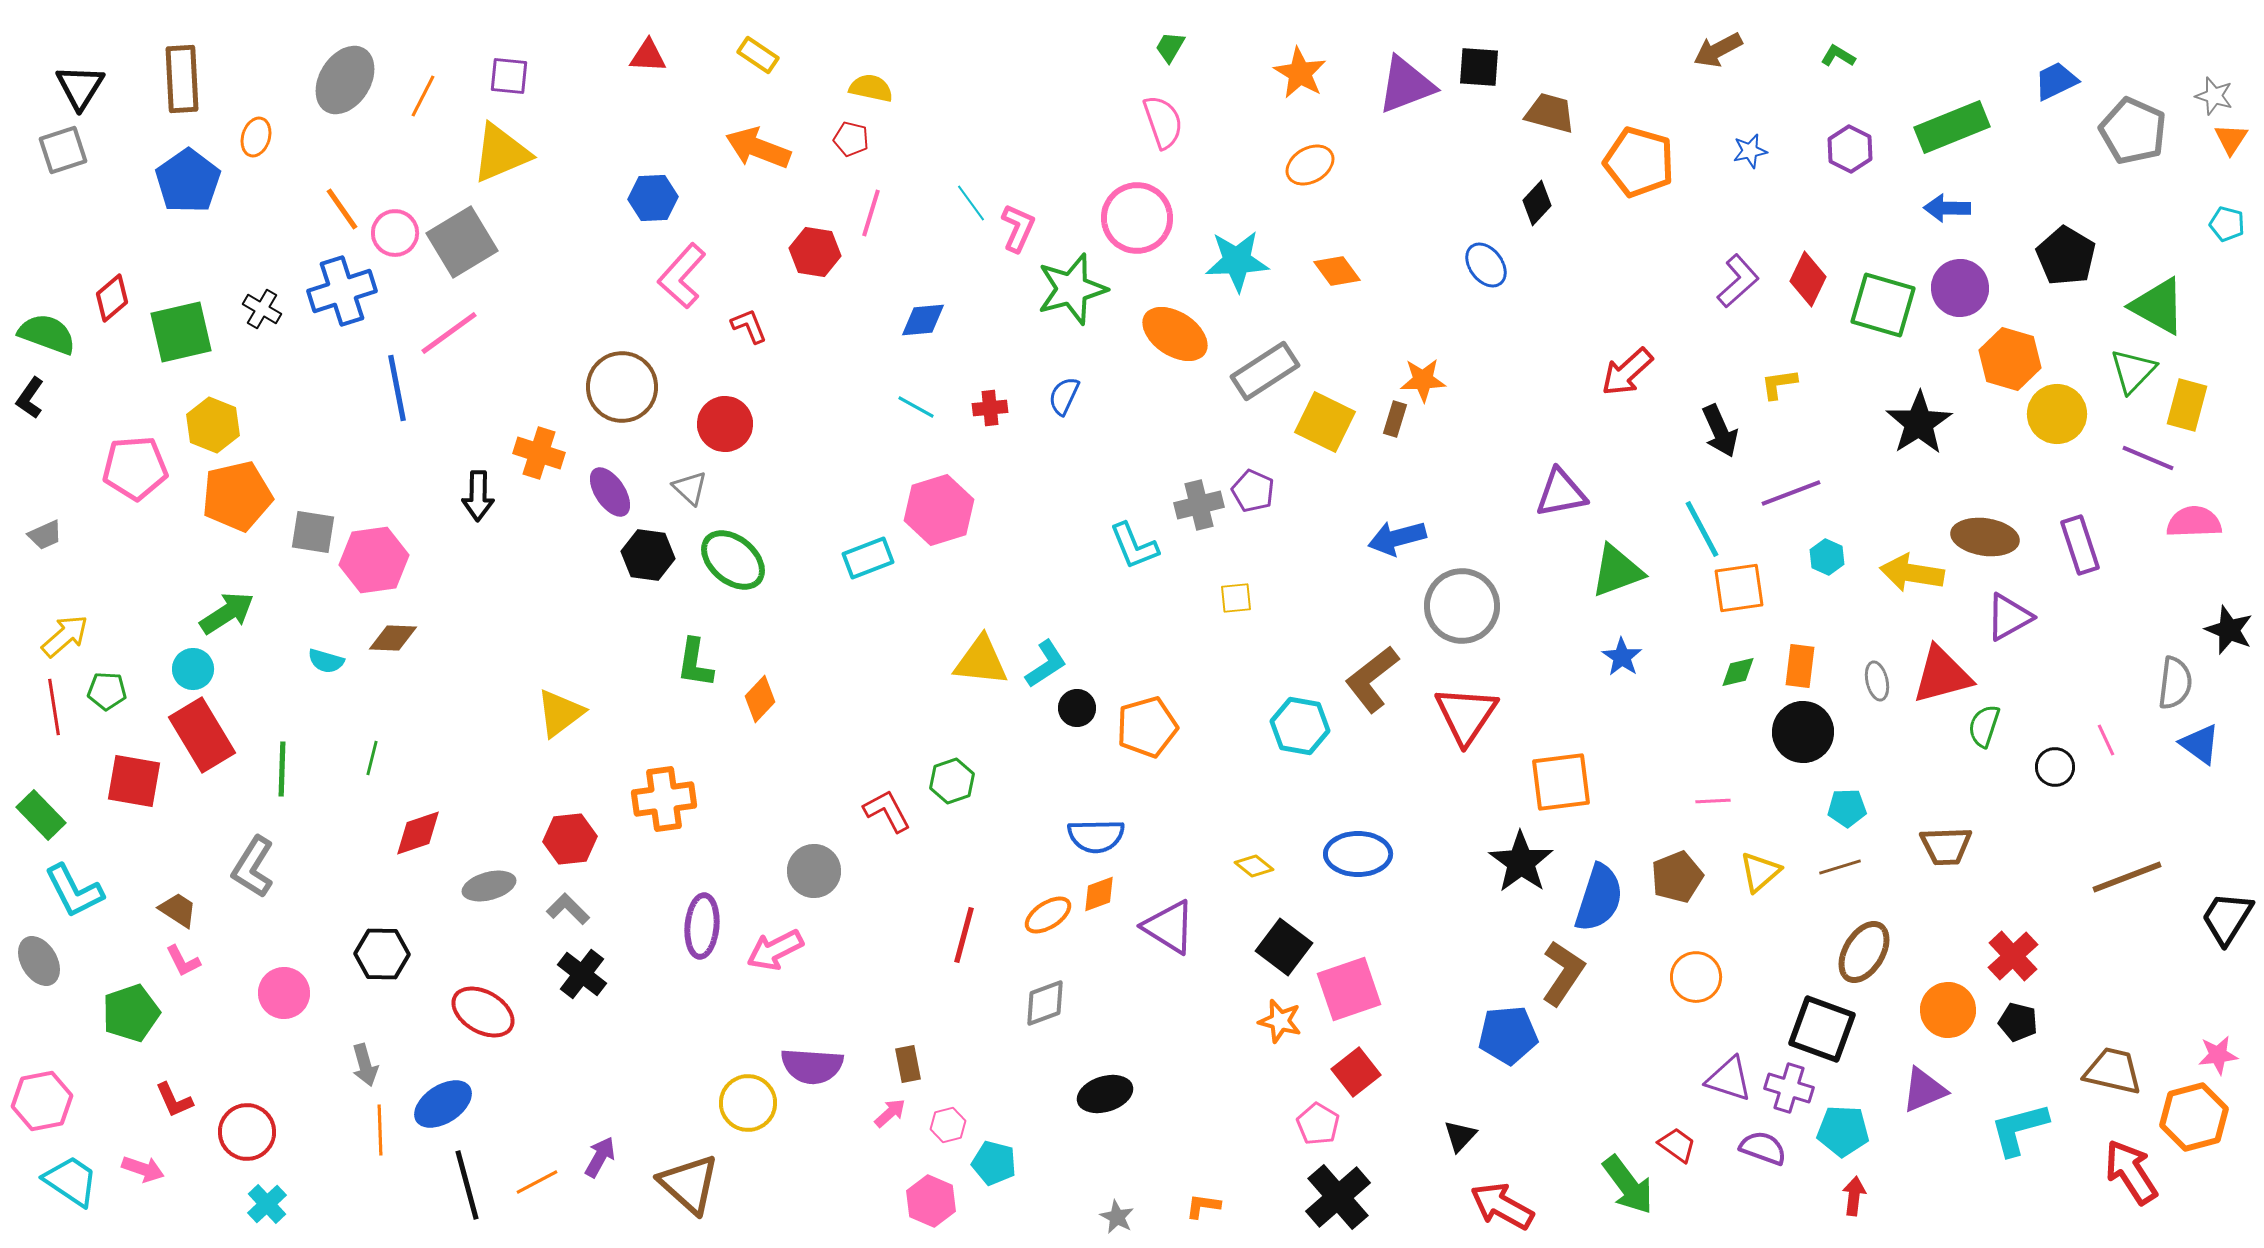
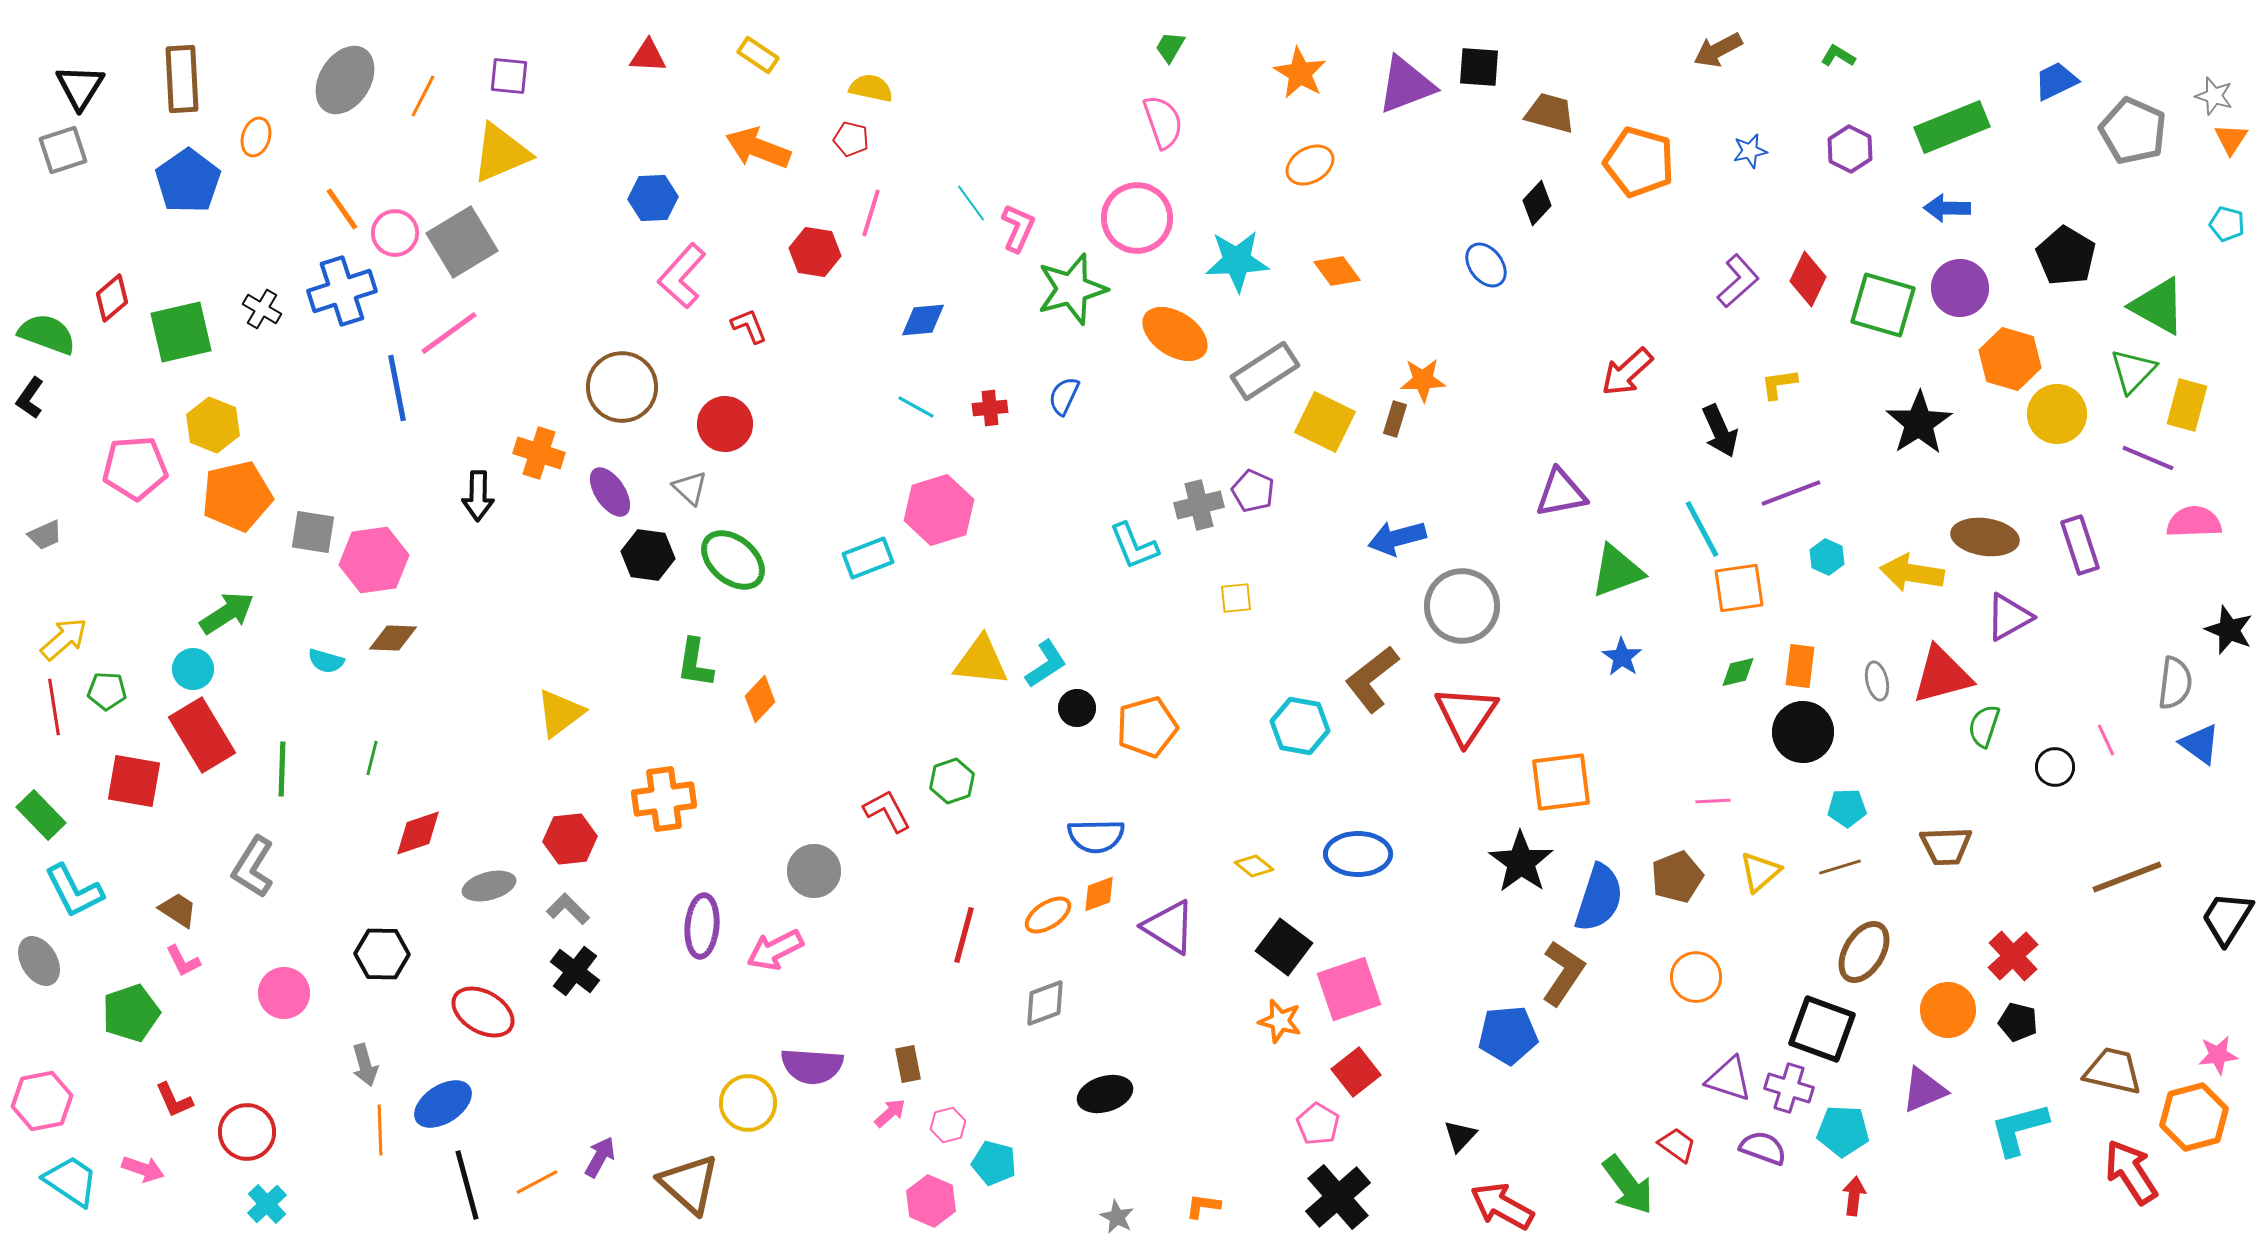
yellow arrow at (65, 636): moved 1 px left, 3 px down
black cross at (582, 974): moved 7 px left, 3 px up
